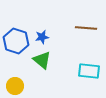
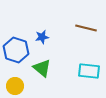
brown line: rotated 10 degrees clockwise
blue hexagon: moved 9 px down
green triangle: moved 8 px down
